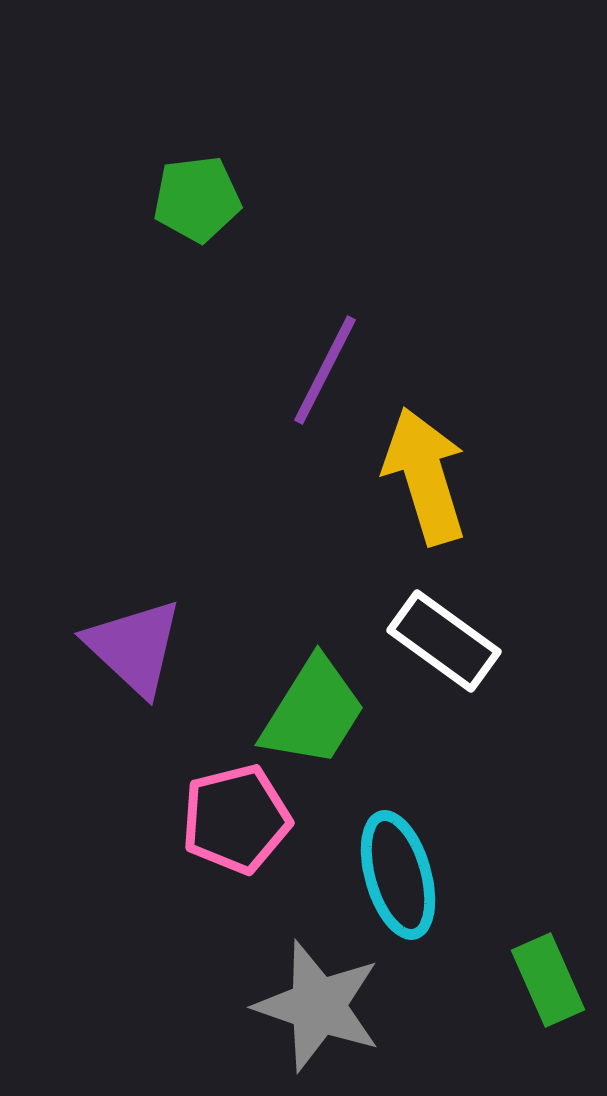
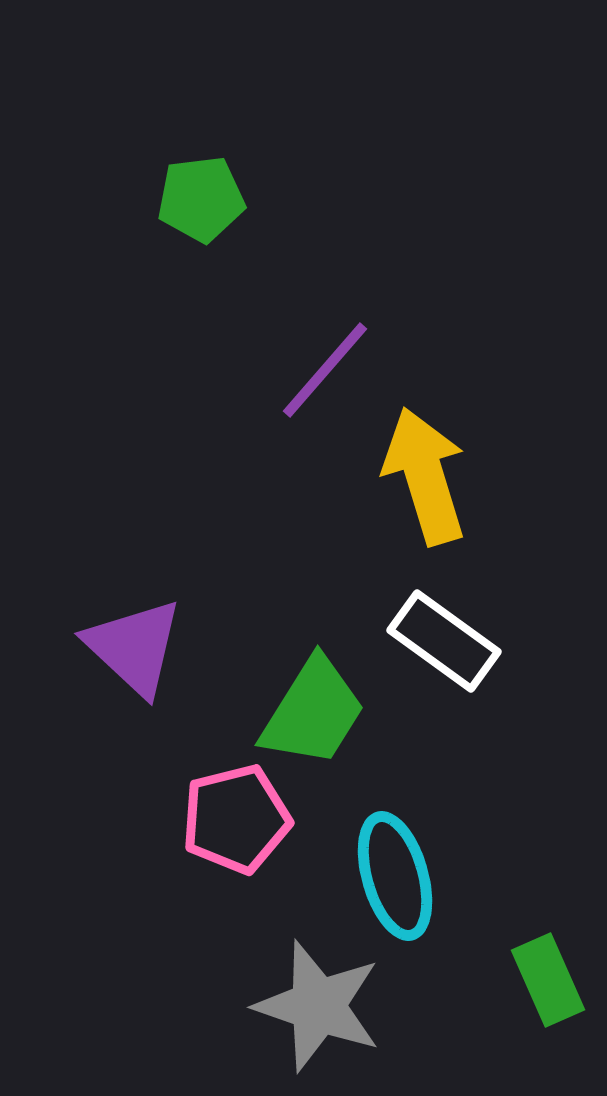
green pentagon: moved 4 px right
purple line: rotated 14 degrees clockwise
cyan ellipse: moved 3 px left, 1 px down
